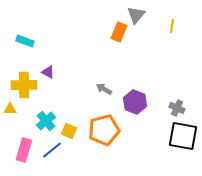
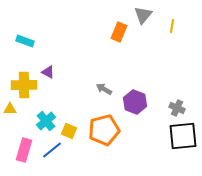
gray triangle: moved 7 px right
black square: rotated 16 degrees counterclockwise
